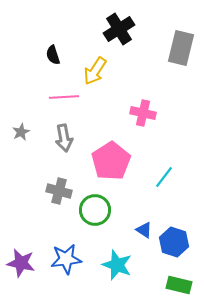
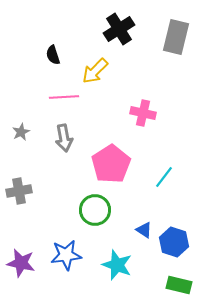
gray rectangle: moved 5 px left, 11 px up
yellow arrow: rotated 12 degrees clockwise
pink pentagon: moved 3 px down
gray cross: moved 40 px left; rotated 25 degrees counterclockwise
blue star: moved 4 px up
